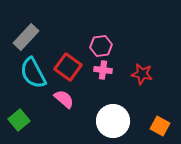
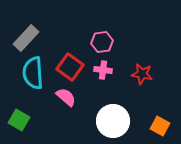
gray rectangle: moved 1 px down
pink hexagon: moved 1 px right, 4 px up
red square: moved 2 px right
cyan semicircle: rotated 24 degrees clockwise
pink semicircle: moved 2 px right, 2 px up
green square: rotated 20 degrees counterclockwise
